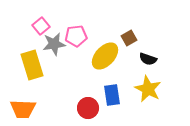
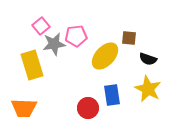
brown square: rotated 35 degrees clockwise
orange trapezoid: moved 1 px right, 1 px up
